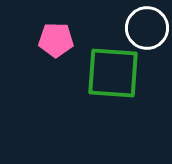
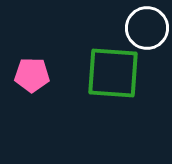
pink pentagon: moved 24 px left, 35 px down
